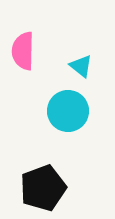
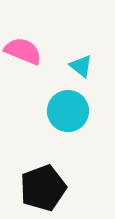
pink semicircle: rotated 111 degrees clockwise
